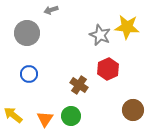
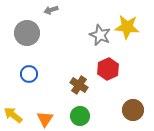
green circle: moved 9 px right
